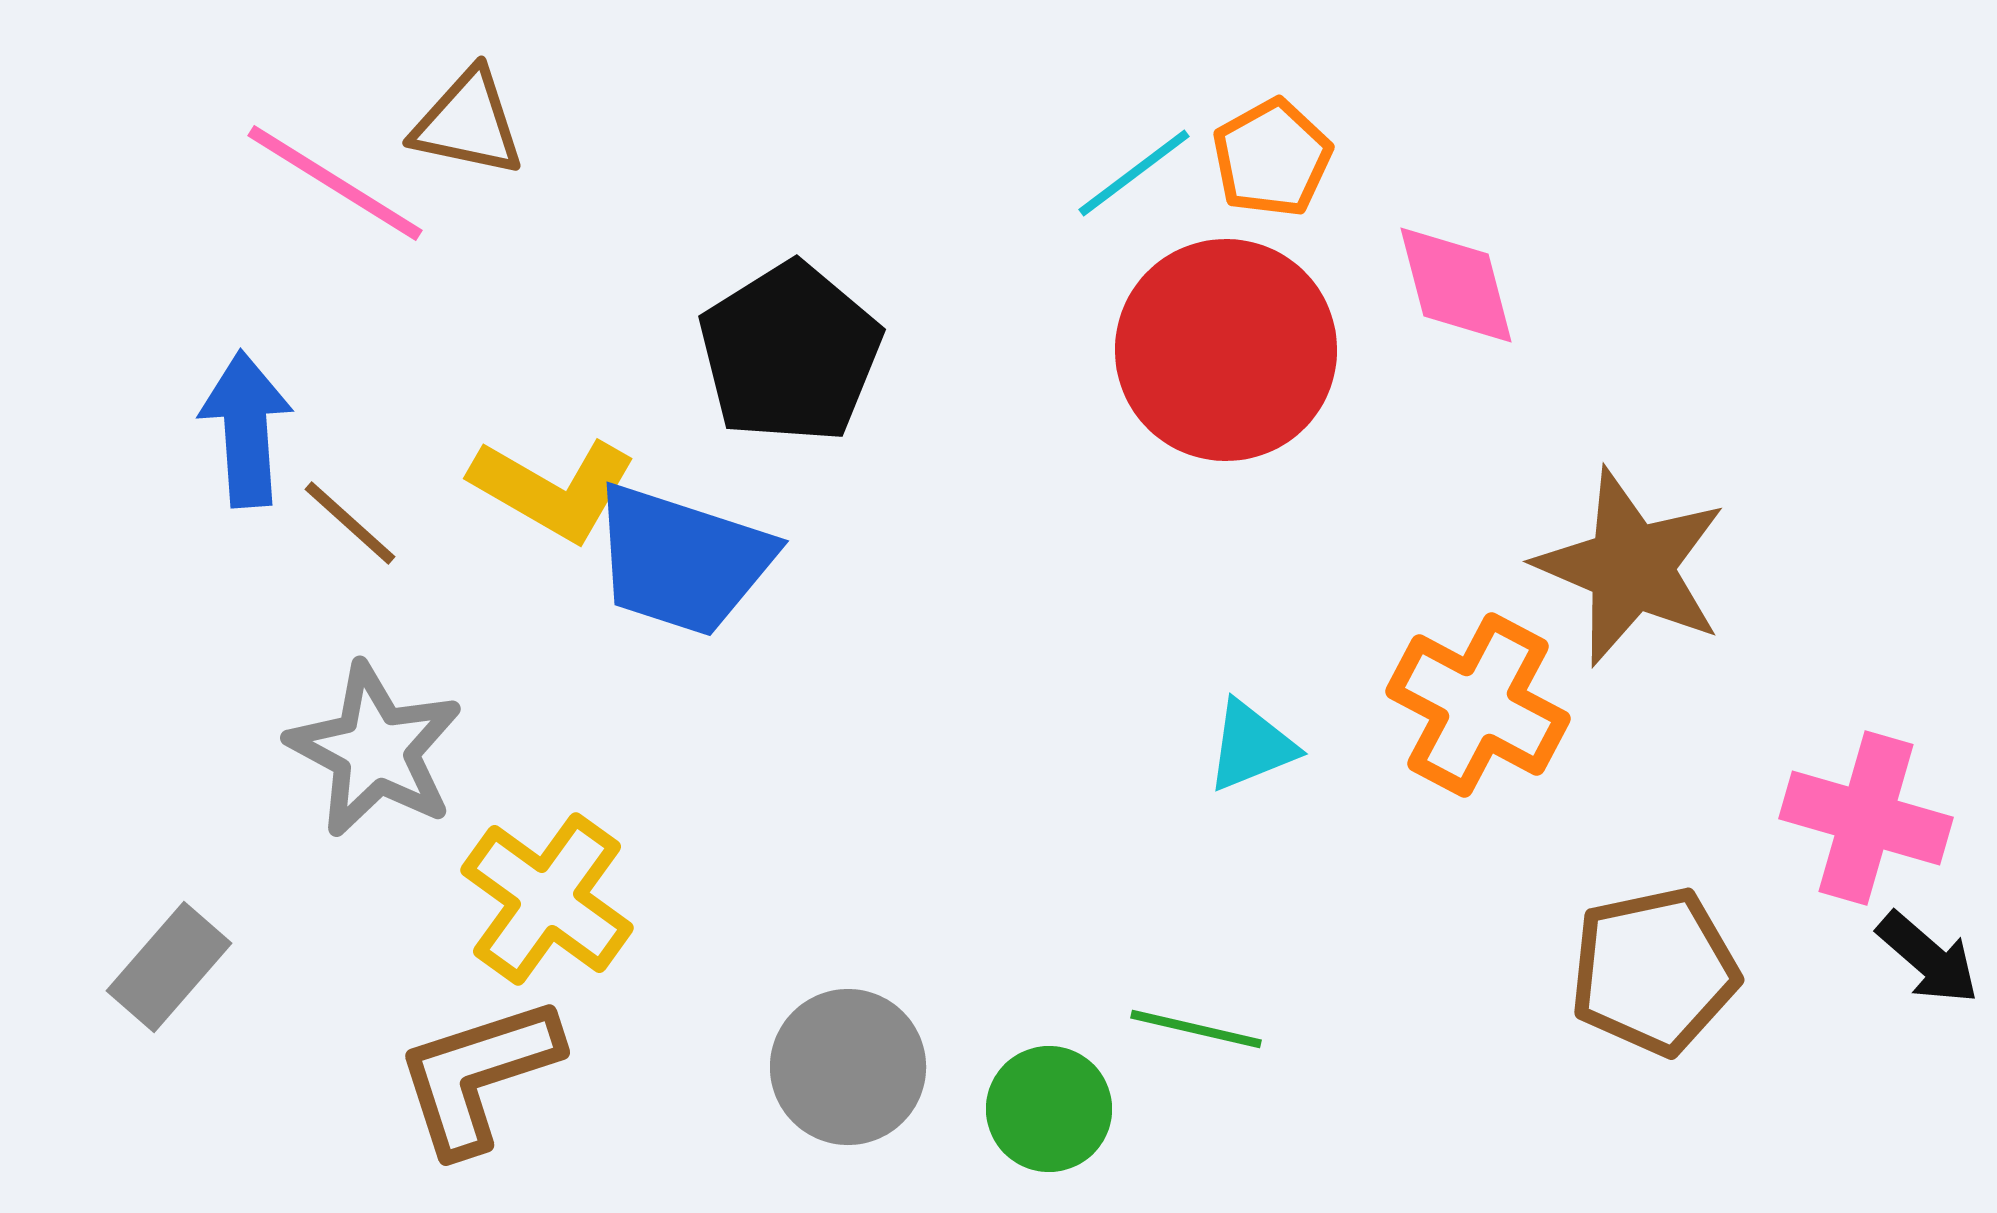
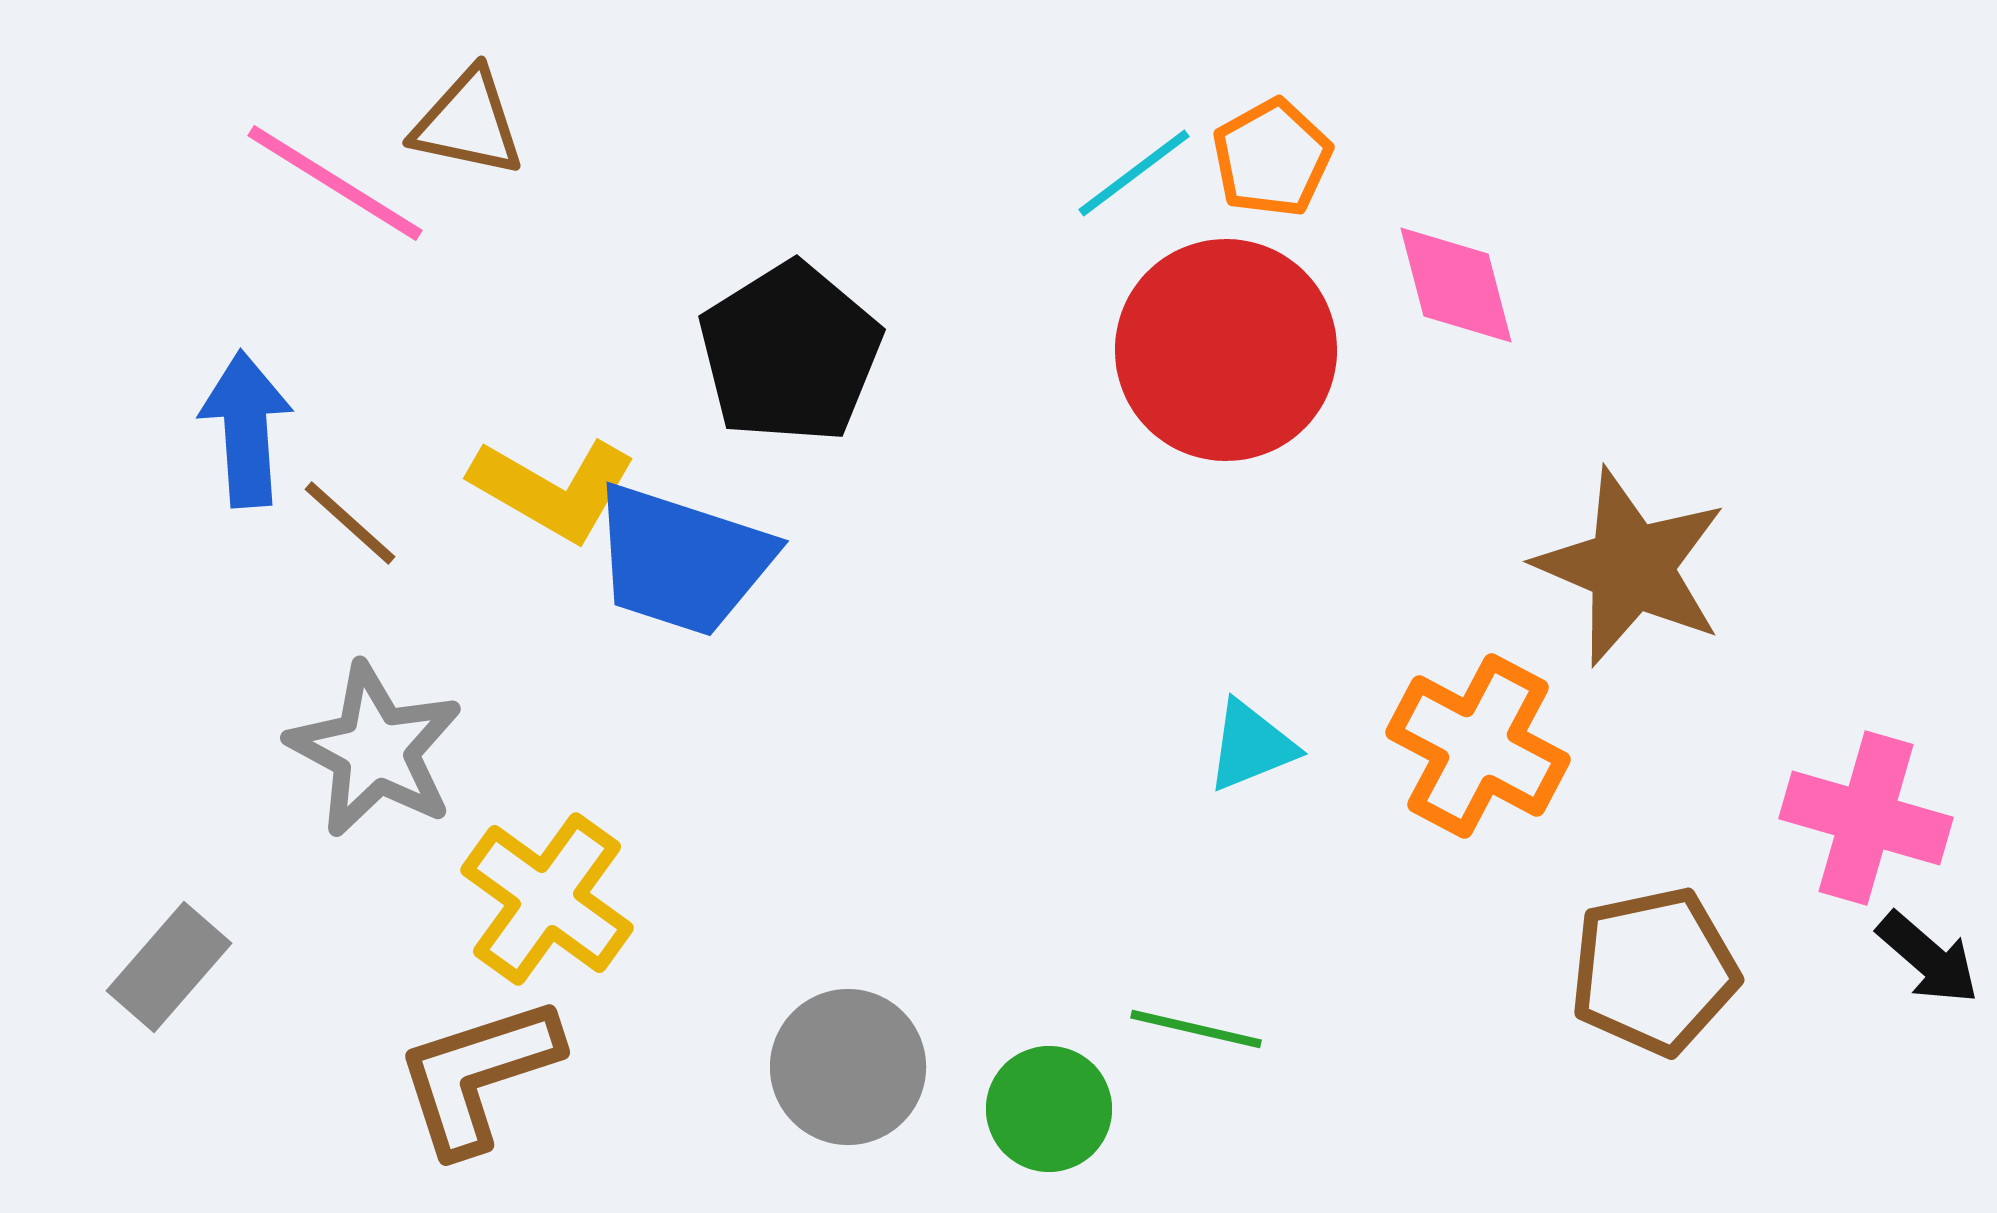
orange cross: moved 41 px down
